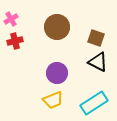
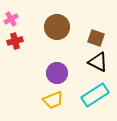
cyan rectangle: moved 1 px right, 8 px up
